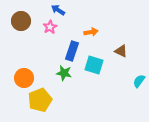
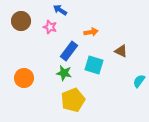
blue arrow: moved 2 px right
pink star: rotated 24 degrees counterclockwise
blue rectangle: moved 3 px left; rotated 18 degrees clockwise
yellow pentagon: moved 33 px right
